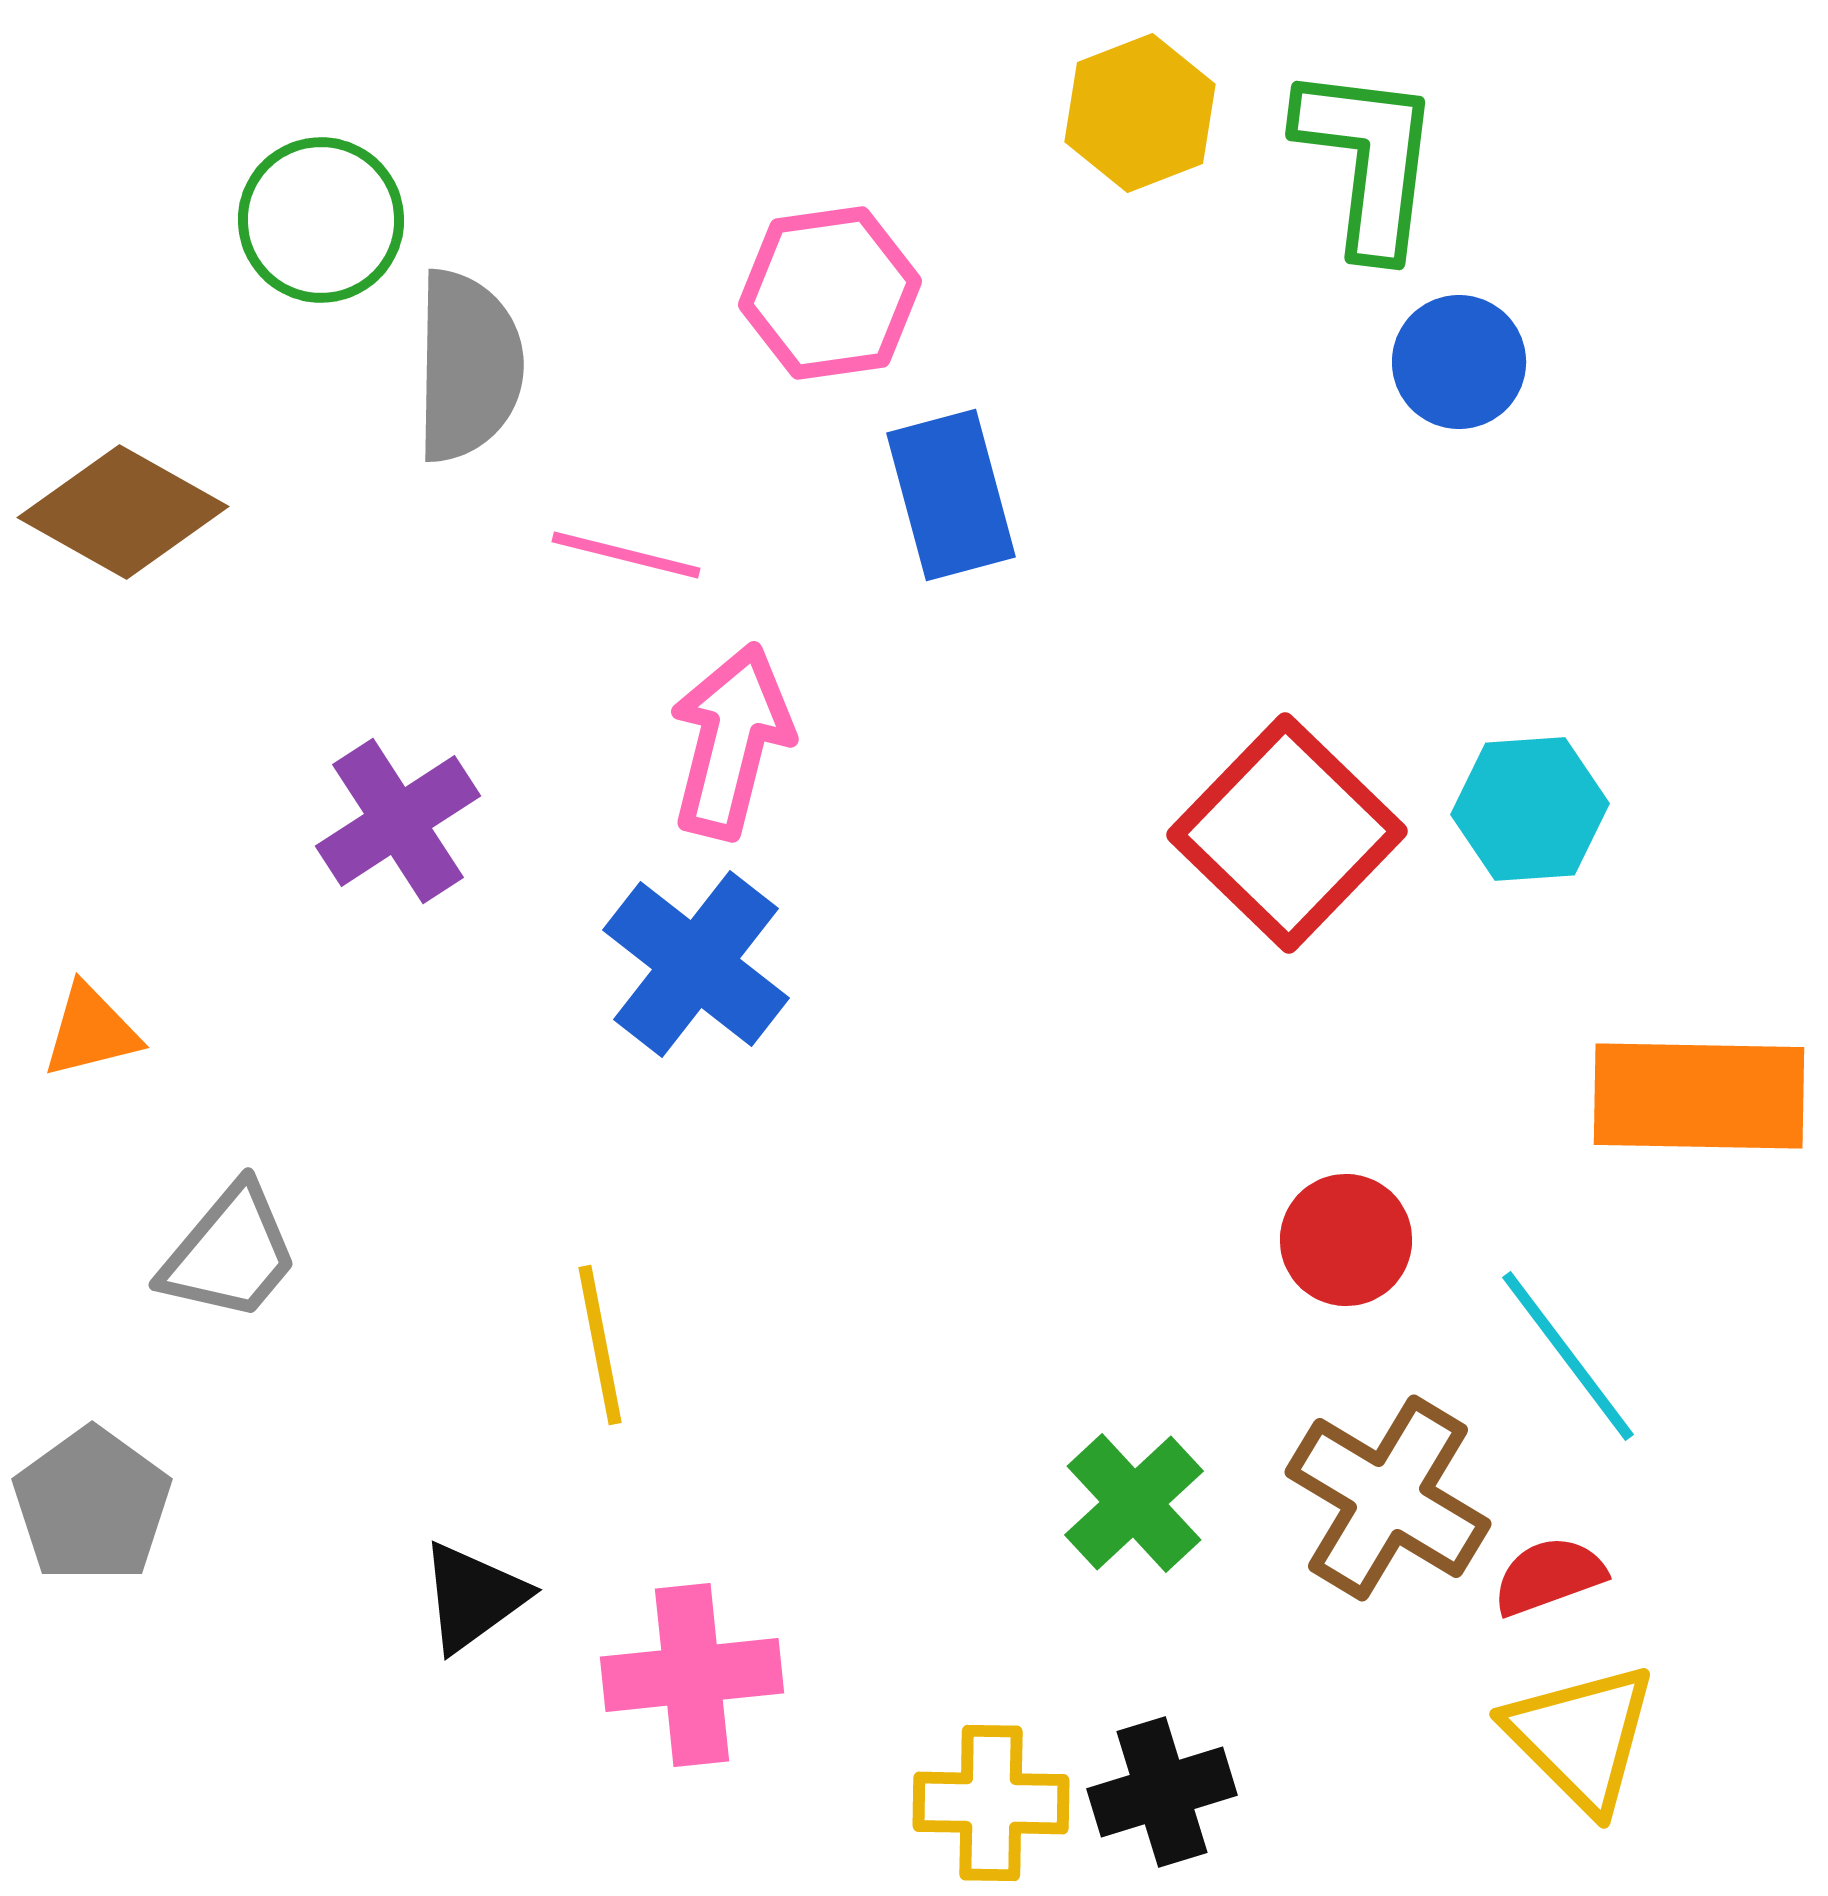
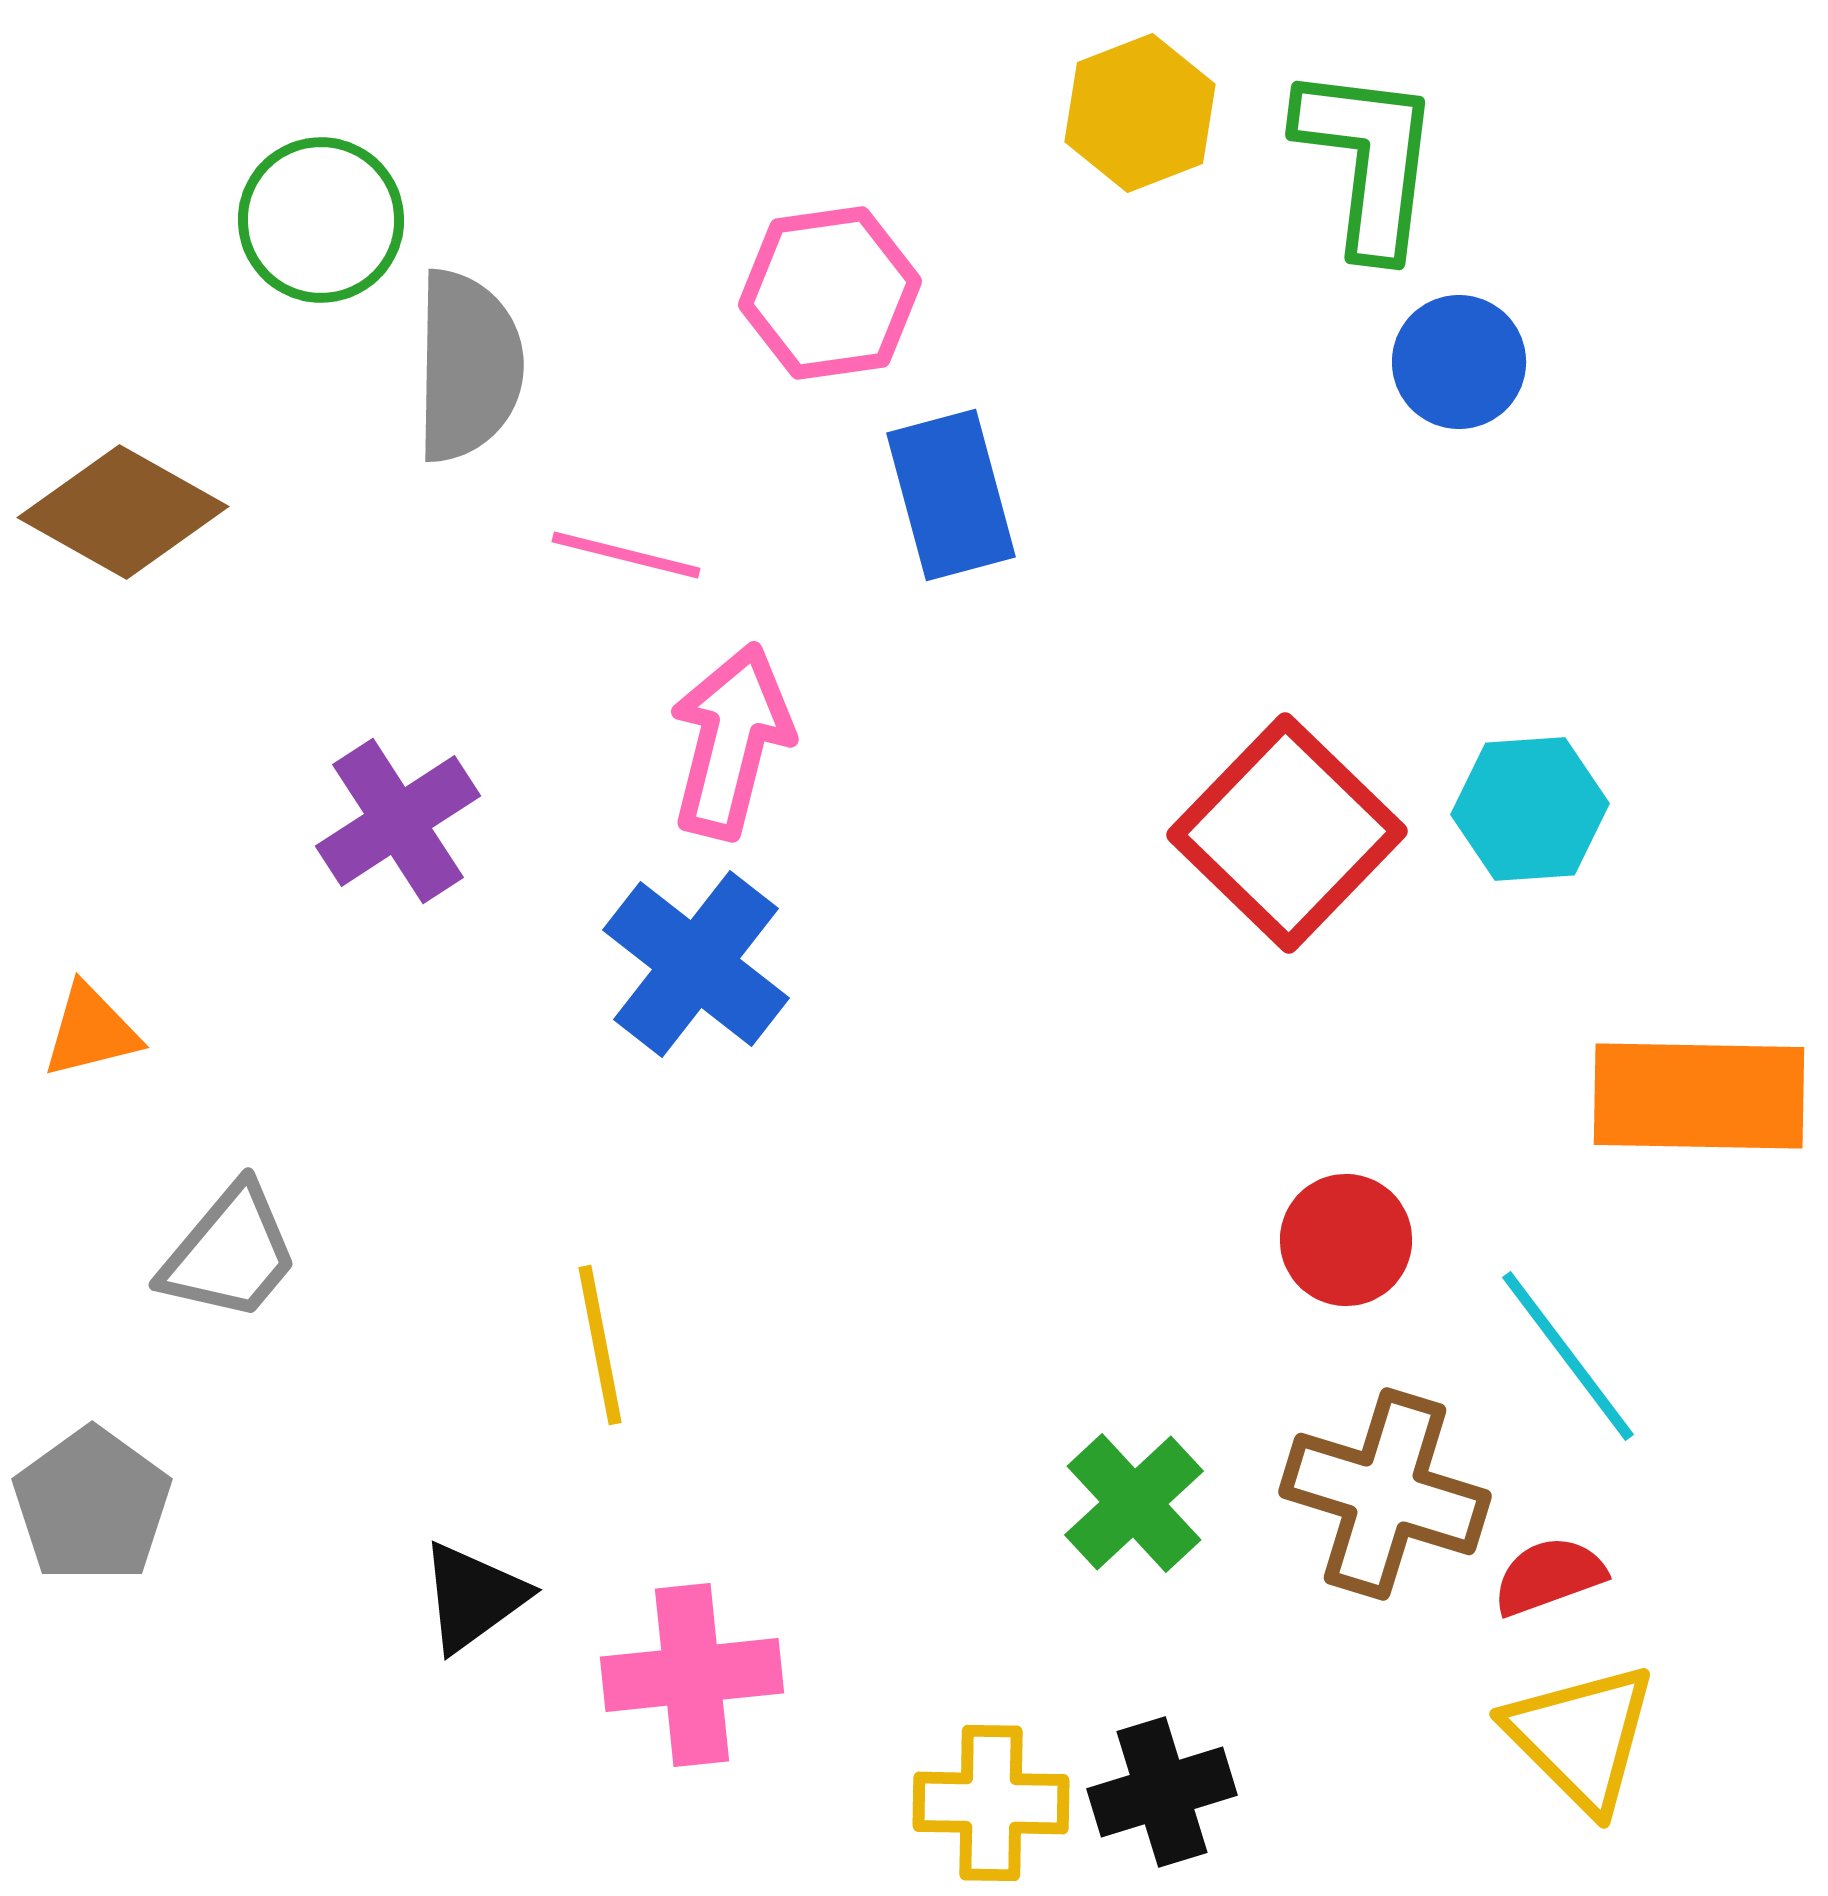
brown cross: moved 3 px left, 4 px up; rotated 14 degrees counterclockwise
